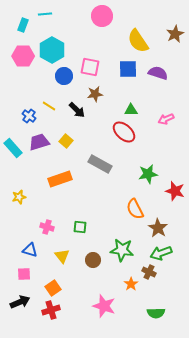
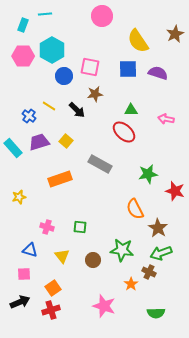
pink arrow at (166, 119): rotated 35 degrees clockwise
